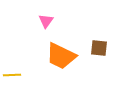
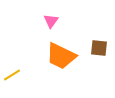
pink triangle: moved 5 px right
yellow line: rotated 30 degrees counterclockwise
